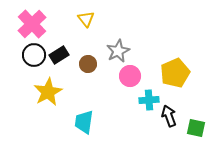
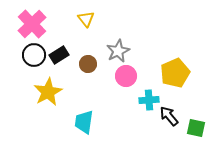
pink circle: moved 4 px left
black arrow: rotated 20 degrees counterclockwise
